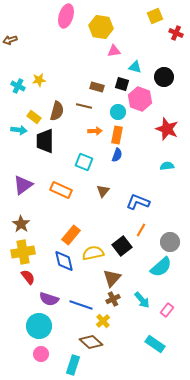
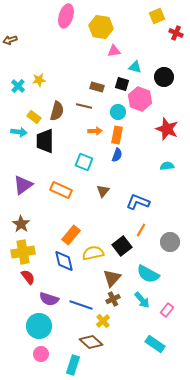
yellow square at (155, 16): moved 2 px right
cyan cross at (18, 86): rotated 16 degrees clockwise
cyan arrow at (19, 130): moved 2 px down
cyan semicircle at (161, 267): moved 13 px left, 7 px down; rotated 70 degrees clockwise
